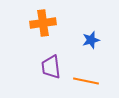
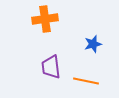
orange cross: moved 2 px right, 4 px up
blue star: moved 2 px right, 4 px down
